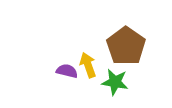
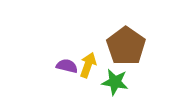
yellow arrow: rotated 40 degrees clockwise
purple semicircle: moved 5 px up
